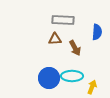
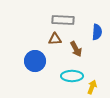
brown arrow: moved 1 px right, 1 px down
blue circle: moved 14 px left, 17 px up
